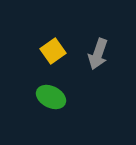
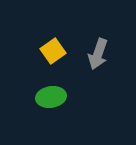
green ellipse: rotated 36 degrees counterclockwise
